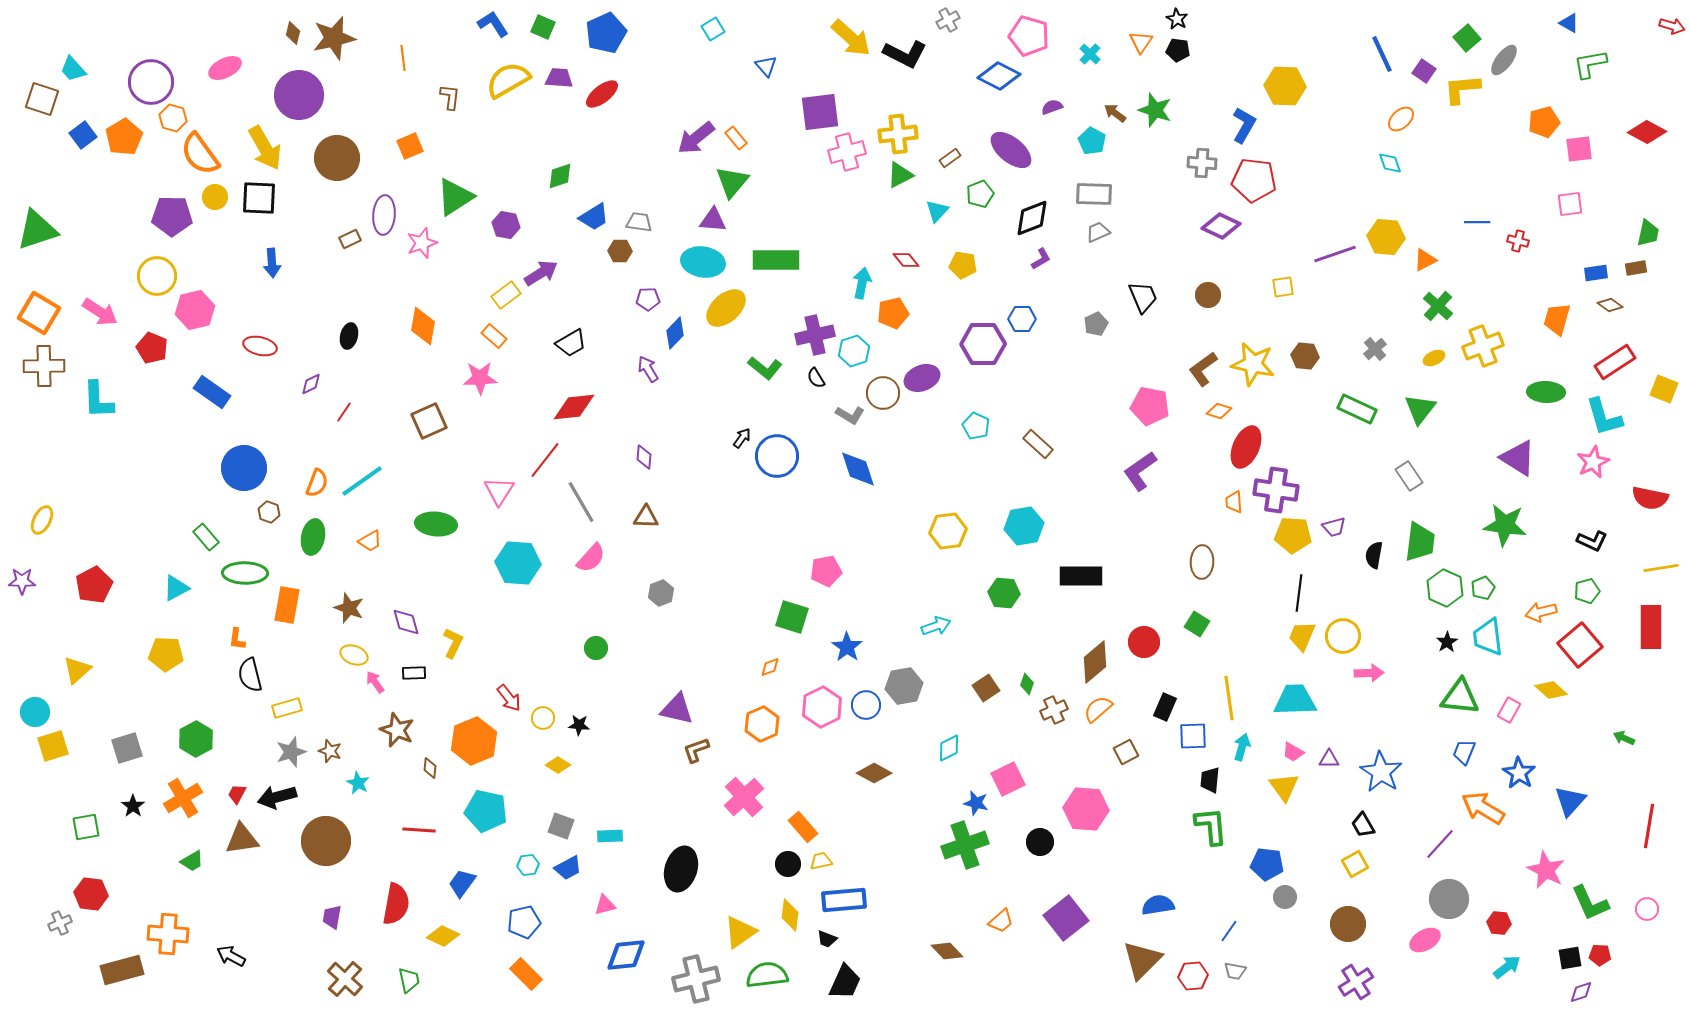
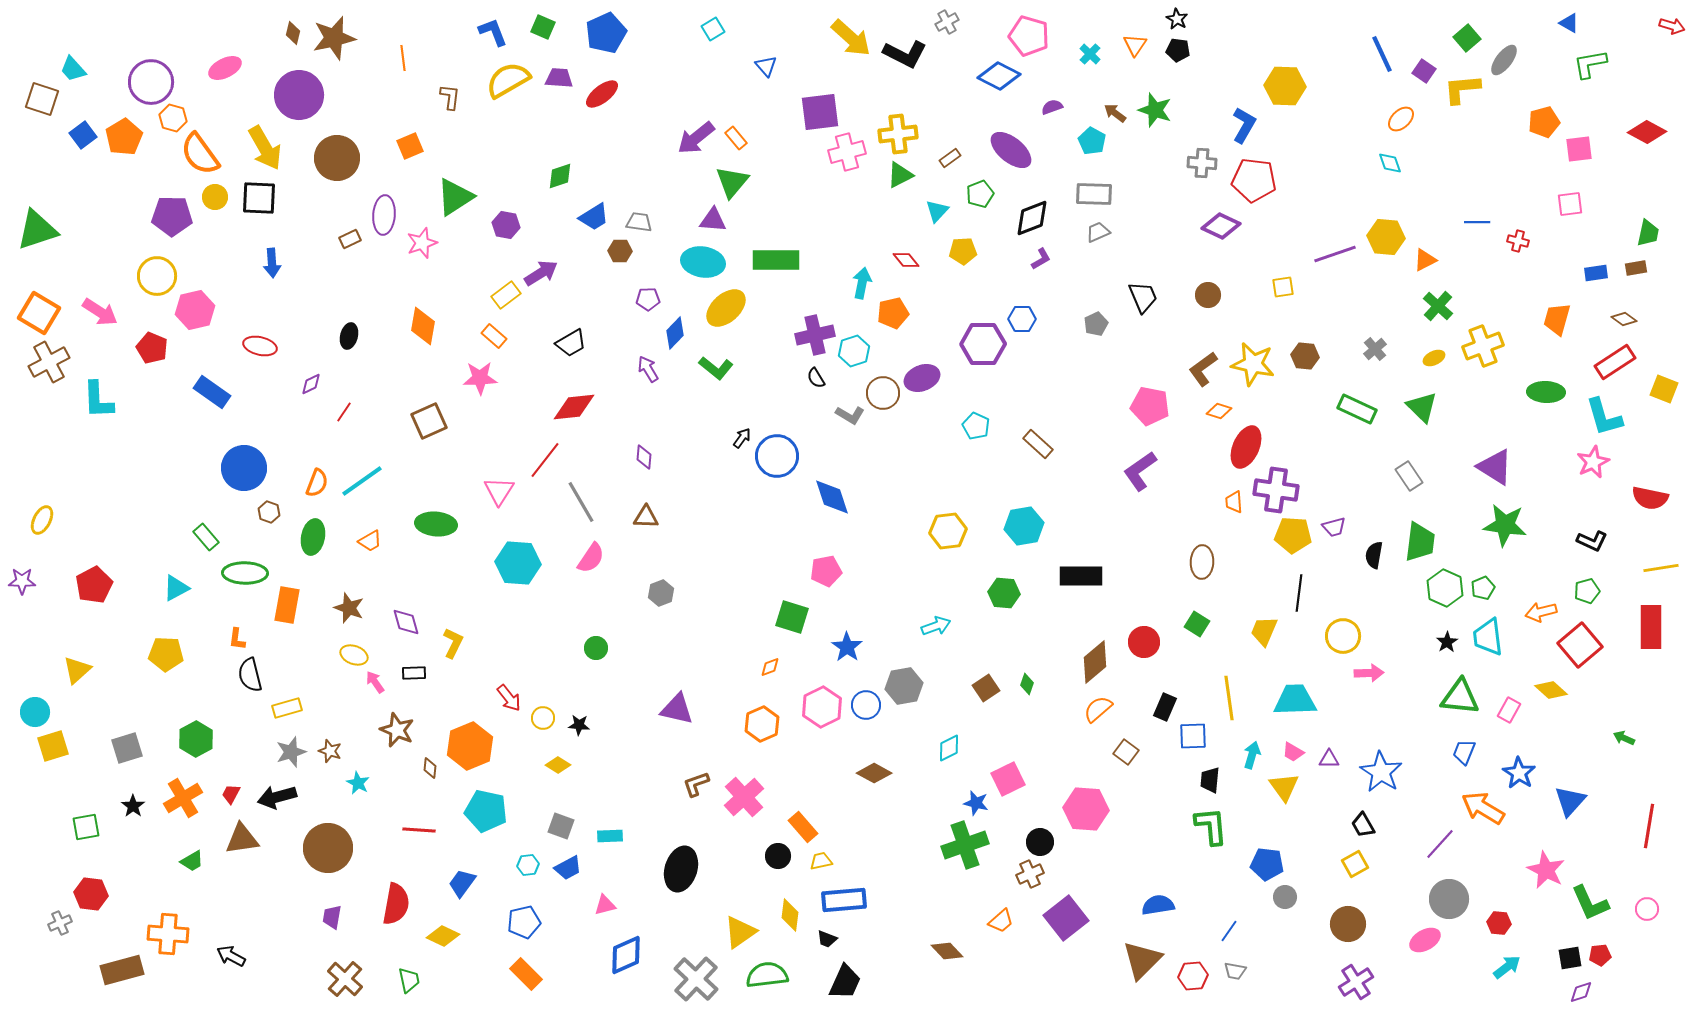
gray cross at (948, 20): moved 1 px left, 2 px down
blue L-shape at (493, 24): moved 8 px down; rotated 12 degrees clockwise
orange triangle at (1141, 42): moved 6 px left, 3 px down
yellow pentagon at (963, 265): moved 14 px up; rotated 12 degrees counterclockwise
brown diamond at (1610, 305): moved 14 px right, 14 px down
brown cross at (44, 366): moved 5 px right, 4 px up; rotated 27 degrees counterclockwise
green L-shape at (765, 368): moved 49 px left
green triangle at (1420, 409): moved 2 px right, 2 px up; rotated 24 degrees counterclockwise
purple triangle at (1518, 458): moved 23 px left, 9 px down
blue diamond at (858, 469): moved 26 px left, 28 px down
pink semicircle at (591, 558): rotated 8 degrees counterclockwise
yellow trapezoid at (1302, 636): moved 38 px left, 5 px up
brown cross at (1054, 710): moved 24 px left, 164 px down
orange hexagon at (474, 741): moved 4 px left, 5 px down
cyan arrow at (1242, 747): moved 10 px right, 8 px down
brown L-shape at (696, 750): moved 34 px down
brown square at (1126, 752): rotated 25 degrees counterclockwise
red trapezoid at (237, 794): moved 6 px left
brown circle at (326, 841): moved 2 px right, 7 px down
black circle at (788, 864): moved 10 px left, 8 px up
blue diamond at (626, 955): rotated 18 degrees counterclockwise
red pentagon at (1600, 955): rotated 10 degrees counterclockwise
gray cross at (696, 979): rotated 33 degrees counterclockwise
